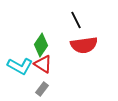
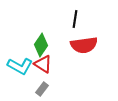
black line: moved 1 px left, 1 px up; rotated 36 degrees clockwise
